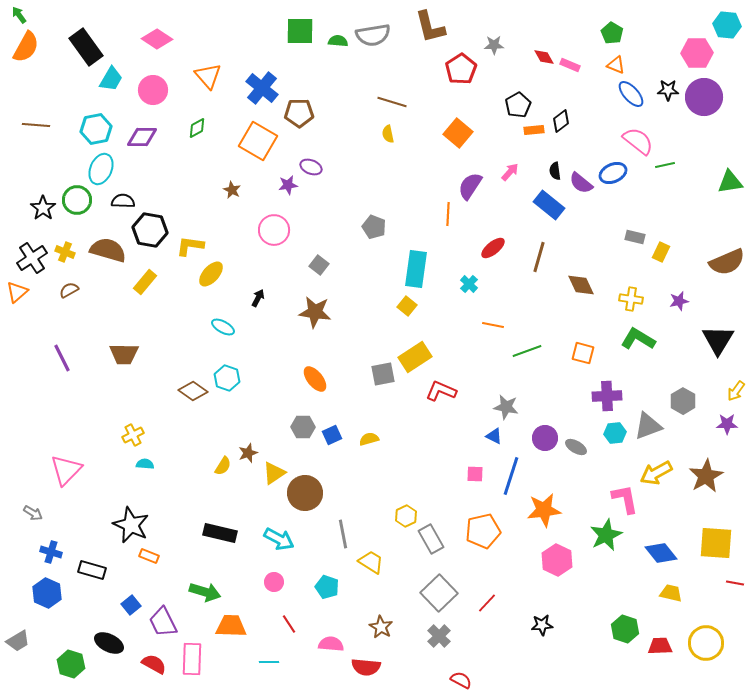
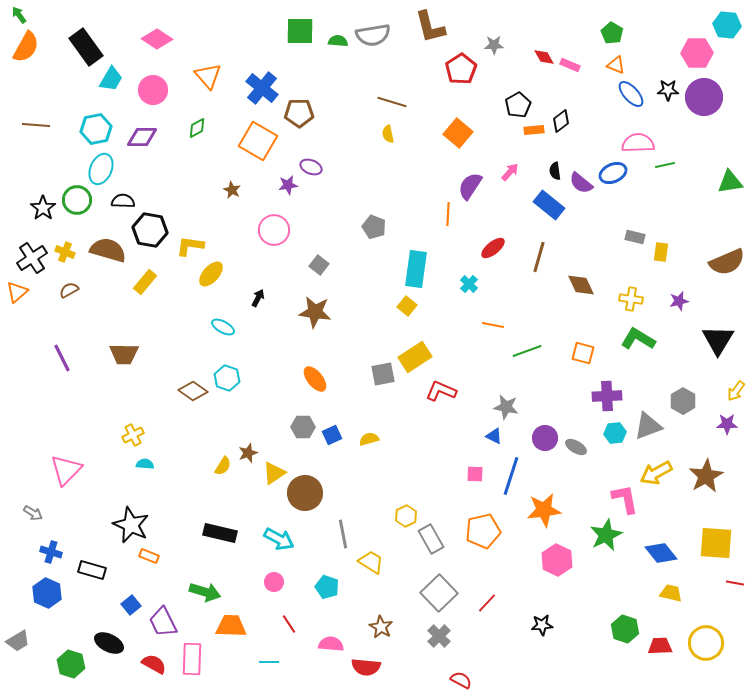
pink semicircle at (638, 141): moved 2 px down; rotated 40 degrees counterclockwise
yellow rectangle at (661, 252): rotated 18 degrees counterclockwise
